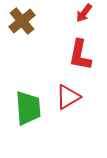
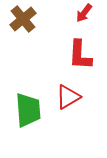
brown cross: moved 1 px right, 2 px up
red L-shape: rotated 8 degrees counterclockwise
green trapezoid: moved 2 px down
